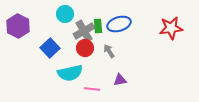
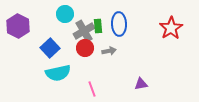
blue ellipse: rotated 75 degrees counterclockwise
red star: rotated 25 degrees counterclockwise
gray arrow: rotated 112 degrees clockwise
cyan semicircle: moved 12 px left
purple triangle: moved 21 px right, 4 px down
pink line: rotated 63 degrees clockwise
